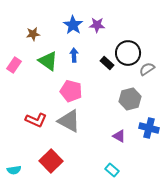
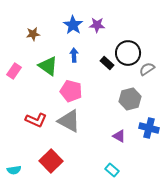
green triangle: moved 5 px down
pink rectangle: moved 6 px down
